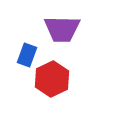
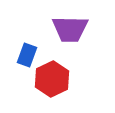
purple trapezoid: moved 8 px right
